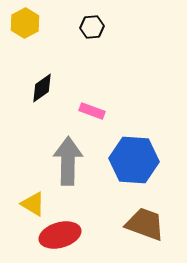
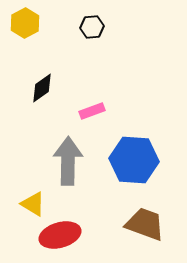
pink rectangle: rotated 40 degrees counterclockwise
